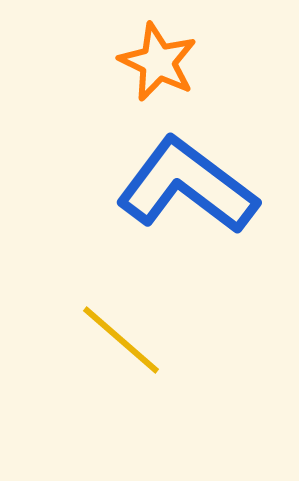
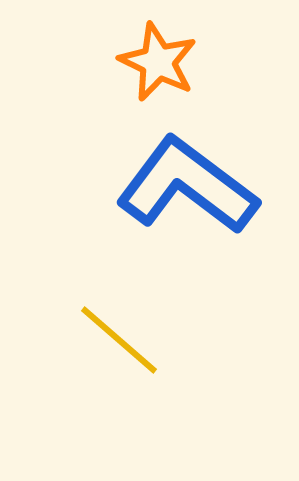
yellow line: moved 2 px left
